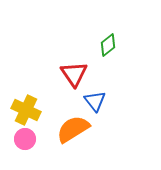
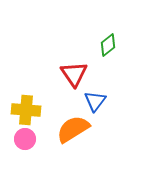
blue triangle: rotated 15 degrees clockwise
yellow cross: rotated 20 degrees counterclockwise
